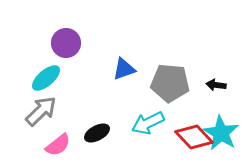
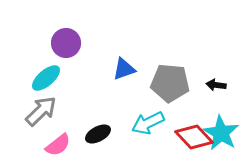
black ellipse: moved 1 px right, 1 px down
